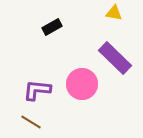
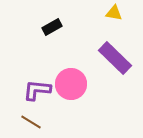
pink circle: moved 11 px left
